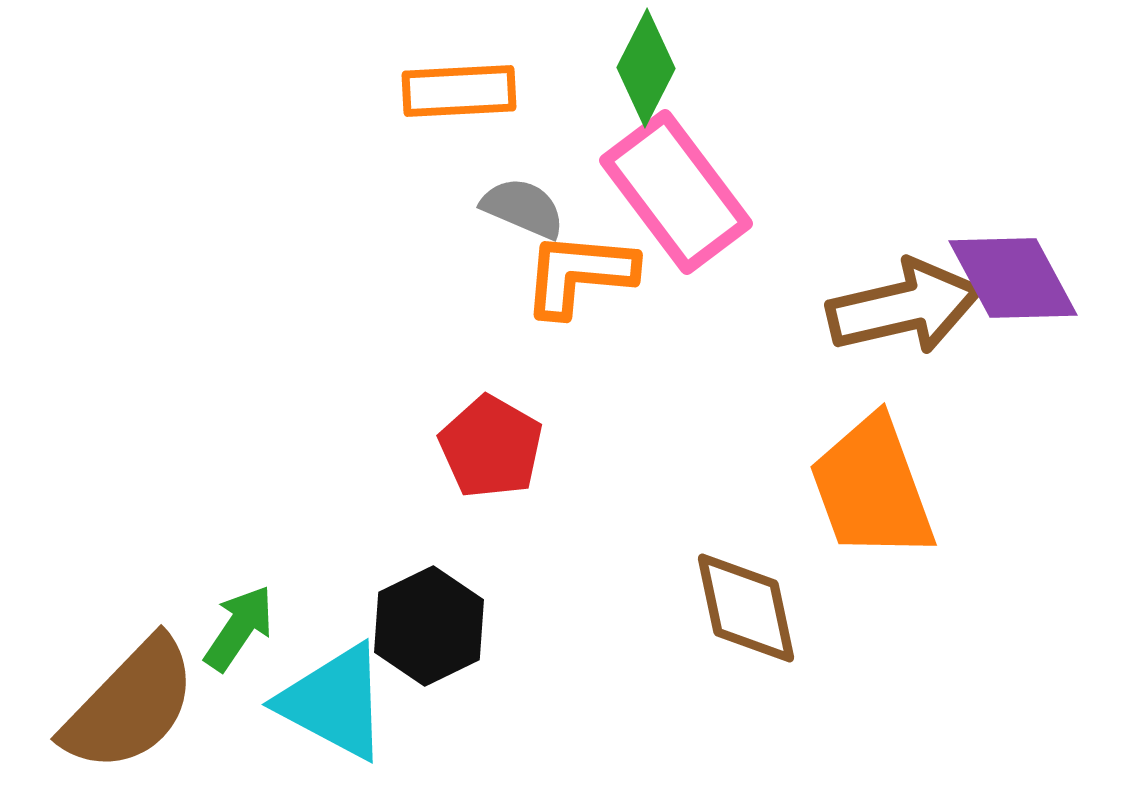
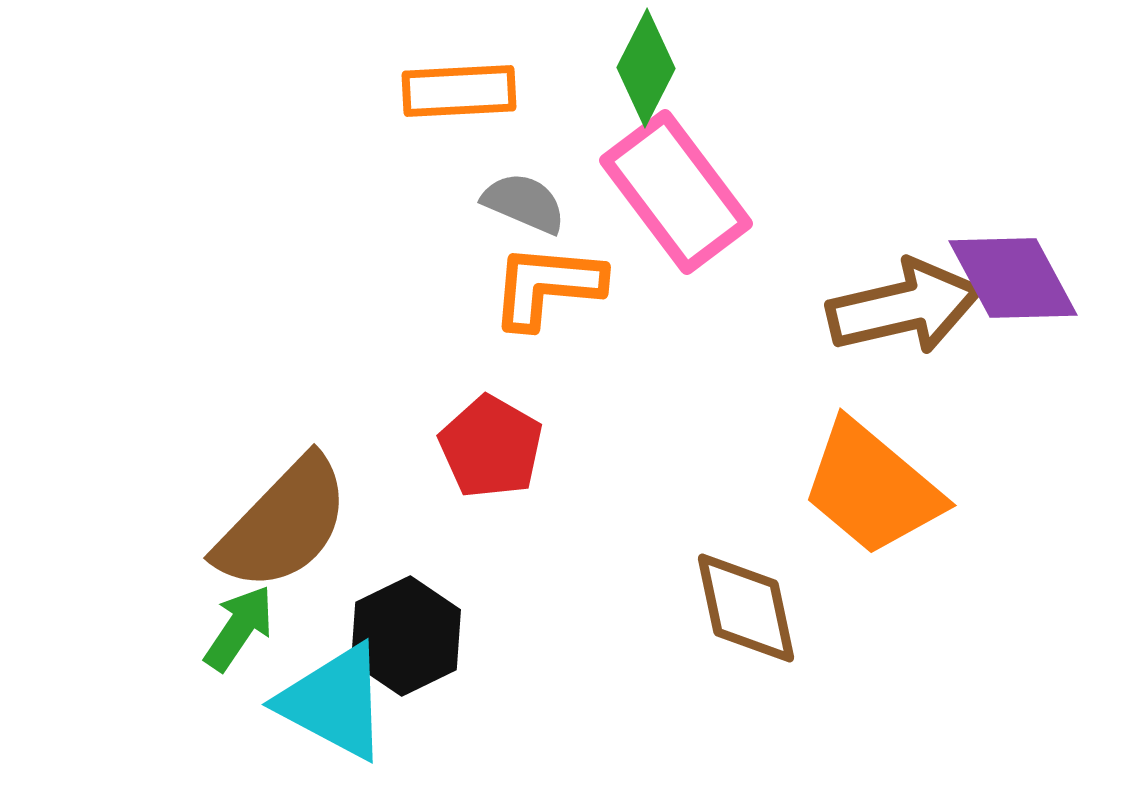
gray semicircle: moved 1 px right, 5 px up
orange L-shape: moved 32 px left, 12 px down
orange trapezoid: rotated 30 degrees counterclockwise
black hexagon: moved 23 px left, 10 px down
brown semicircle: moved 153 px right, 181 px up
